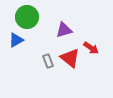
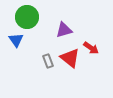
blue triangle: rotated 35 degrees counterclockwise
